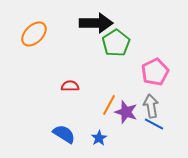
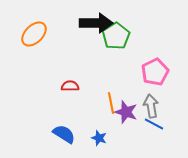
green pentagon: moved 7 px up
orange line: moved 2 px right, 2 px up; rotated 40 degrees counterclockwise
blue star: rotated 21 degrees counterclockwise
